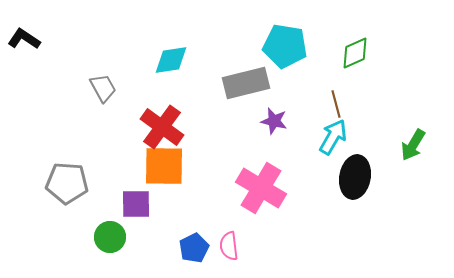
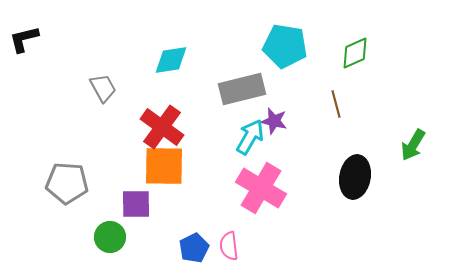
black L-shape: rotated 48 degrees counterclockwise
gray rectangle: moved 4 px left, 6 px down
cyan arrow: moved 83 px left
